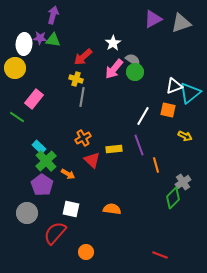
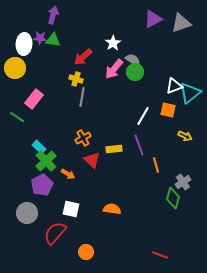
purple pentagon: rotated 10 degrees clockwise
green diamond: rotated 30 degrees counterclockwise
